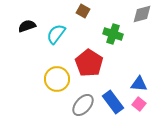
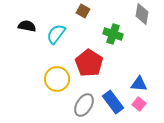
gray diamond: rotated 65 degrees counterclockwise
black semicircle: rotated 30 degrees clockwise
gray ellipse: moved 1 px right; rotated 10 degrees counterclockwise
